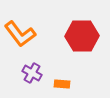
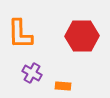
orange L-shape: rotated 36 degrees clockwise
orange rectangle: moved 1 px right, 2 px down
